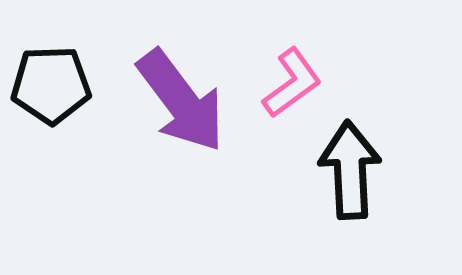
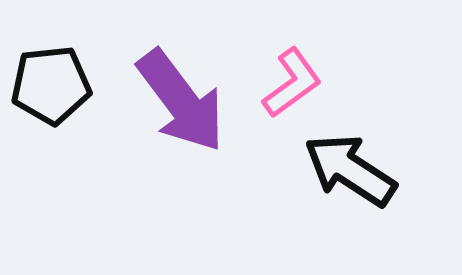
black pentagon: rotated 4 degrees counterclockwise
black arrow: rotated 54 degrees counterclockwise
